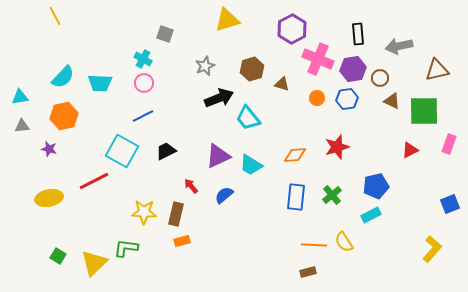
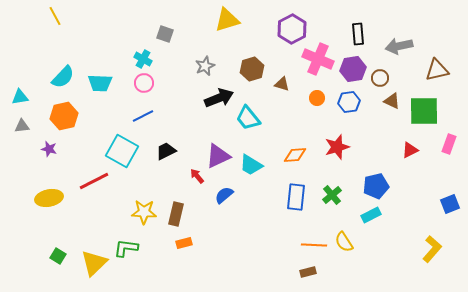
blue hexagon at (347, 99): moved 2 px right, 3 px down
red arrow at (191, 186): moved 6 px right, 10 px up
orange rectangle at (182, 241): moved 2 px right, 2 px down
